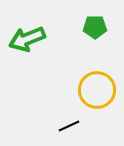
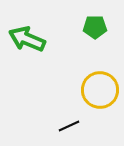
green arrow: rotated 45 degrees clockwise
yellow circle: moved 3 px right
